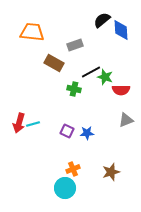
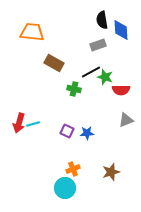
black semicircle: rotated 60 degrees counterclockwise
gray rectangle: moved 23 px right
